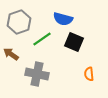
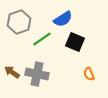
blue semicircle: rotated 48 degrees counterclockwise
black square: moved 1 px right
brown arrow: moved 1 px right, 18 px down
orange semicircle: rotated 16 degrees counterclockwise
